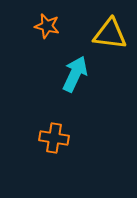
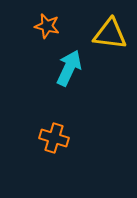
cyan arrow: moved 6 px left, 6 px up
orange cross: rotated 8 degrees clockwise
